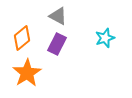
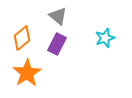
gray triangle: rotated 12 degrees clockwise
